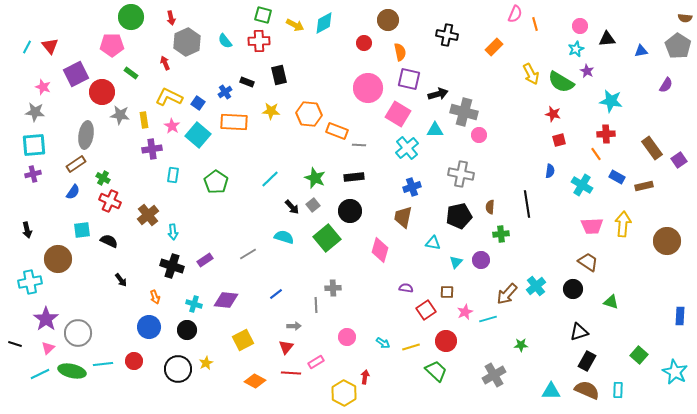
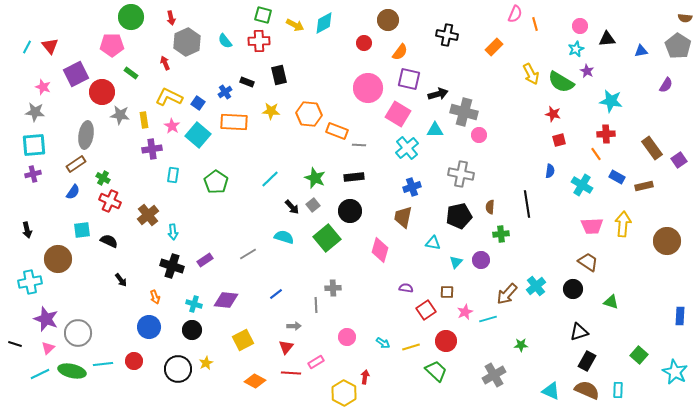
orange semicircle at (400, 52): rotated 48 degrees clockwise
purple star at (46, 319): rotated 15 degrees counterclockwise
black circle at (187, 330): moved 5 px right
cyan triangle at (551, 391): rotated 24 degrees clockwise
